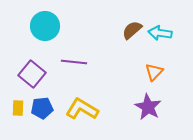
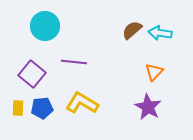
yellow L-shape: moved 6 px up
